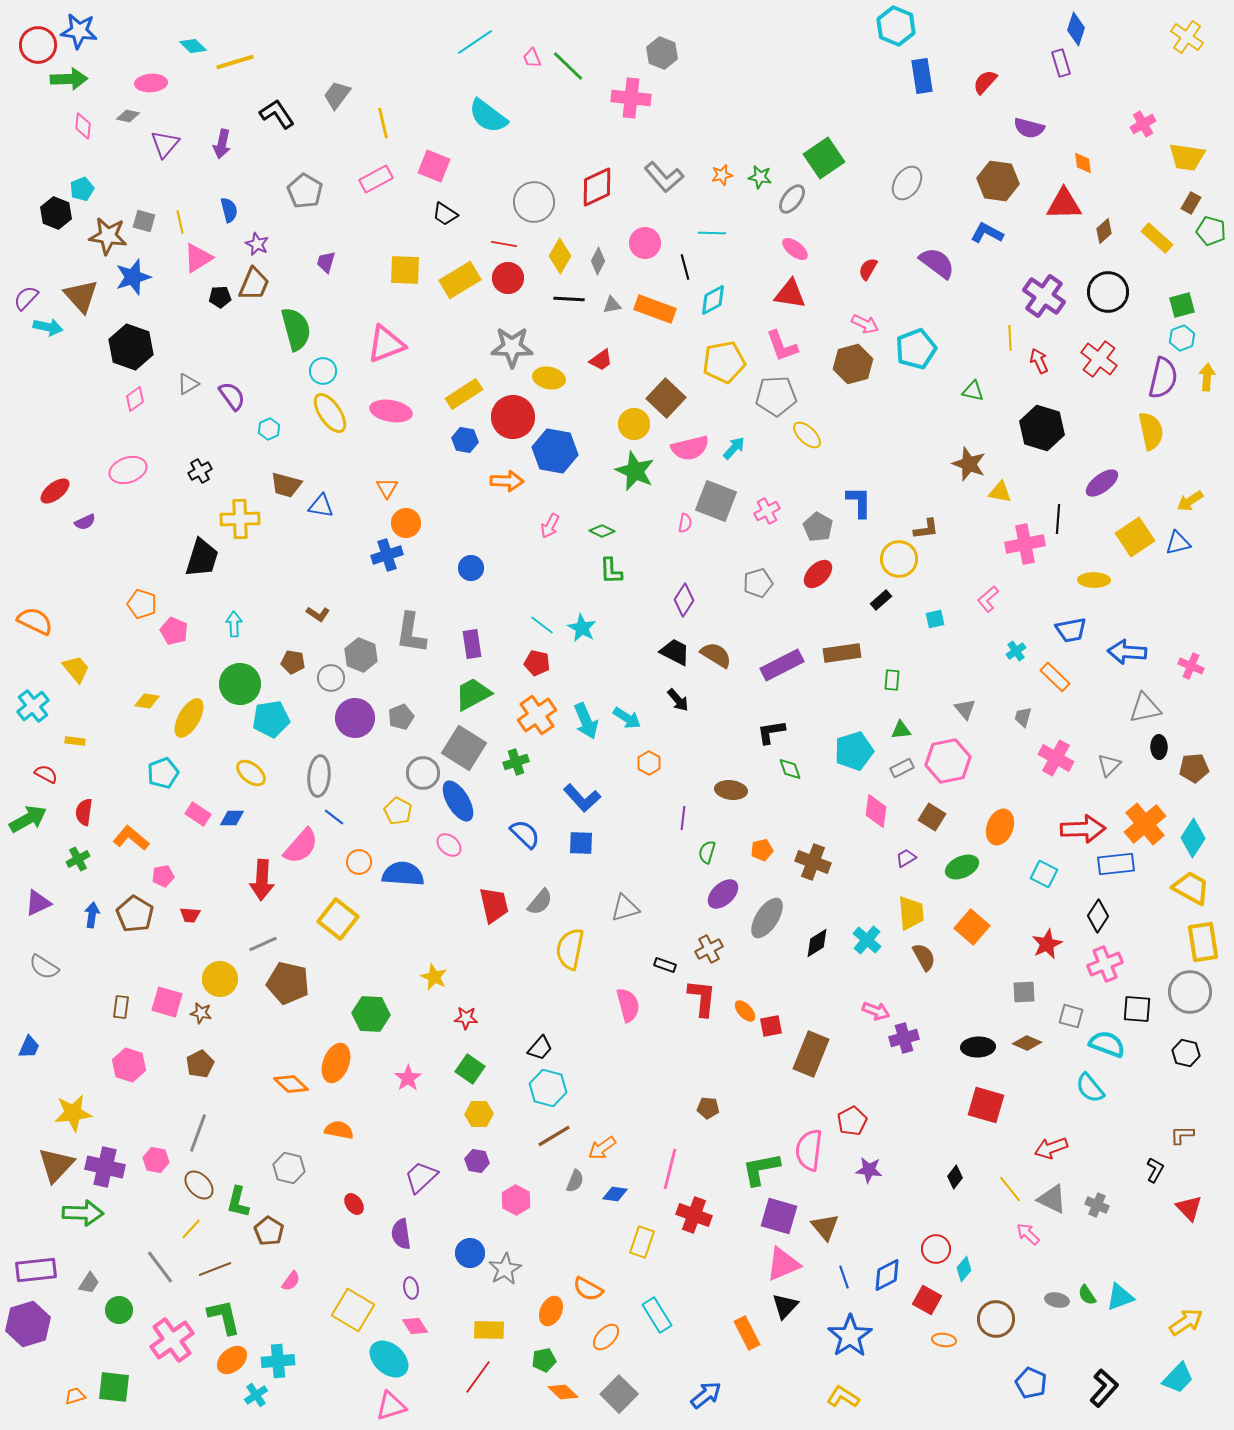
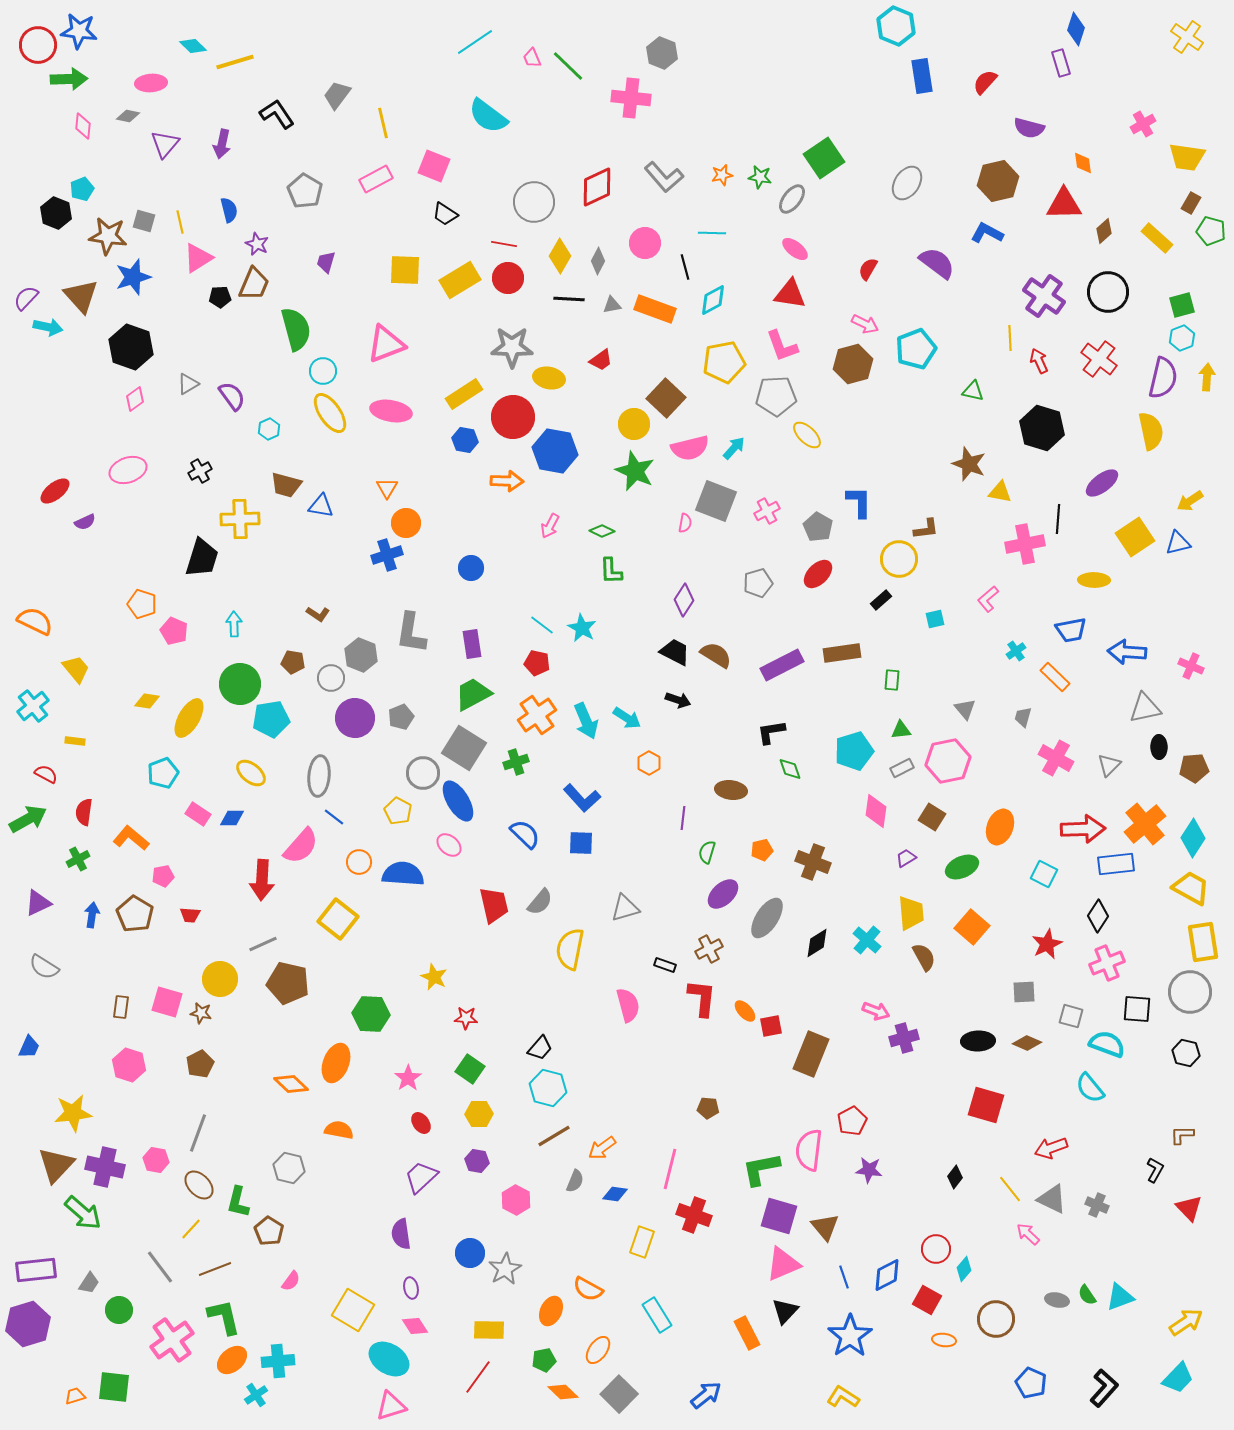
brown hexagon at (998, 181): rotated 21 degrees counterclockwise
black arrow at (678, 700): rotated 30 degrees counterclockwise
pink cross at (1105, 964): moved 2 px right, 1 px up
black ellipse at (978, 1047): moved 6 px up
red ellipse at (354, 1204): moved 67 px right, 81 px up
green arrow at (83, 1213): rotated 39 degrees clockwise
black triangle at (785, 1306): moved 5 px down
orange ellipse at (606, 1337): moved 8 px left, 13 px down; rotated 8 degrees counterclockwise
cyan ellipse at (389, 1359): rotated 9 degrees counterclockwise
